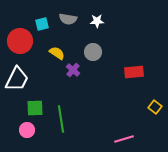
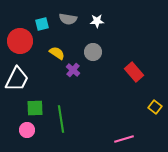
red rectangle: rotated 54 degrees clockwise
